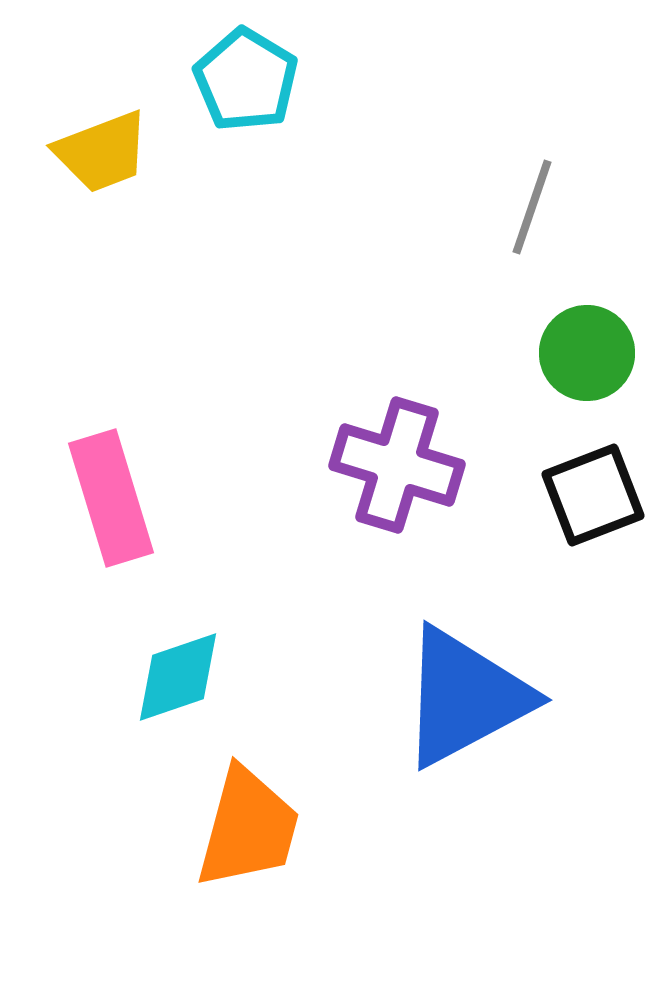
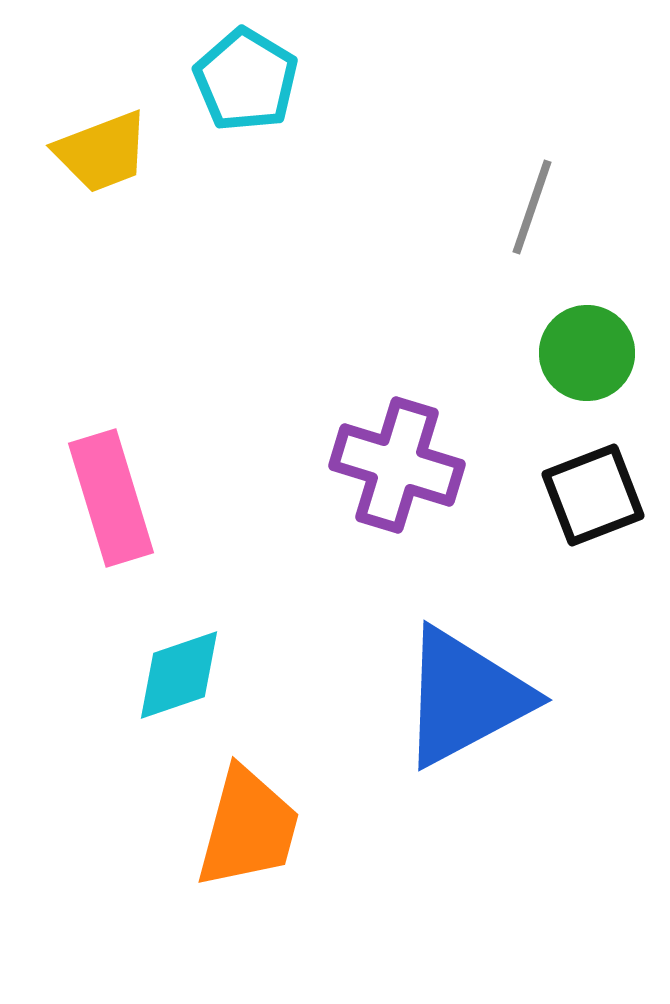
cyan diamond: moved 1 px right, 2 px up
